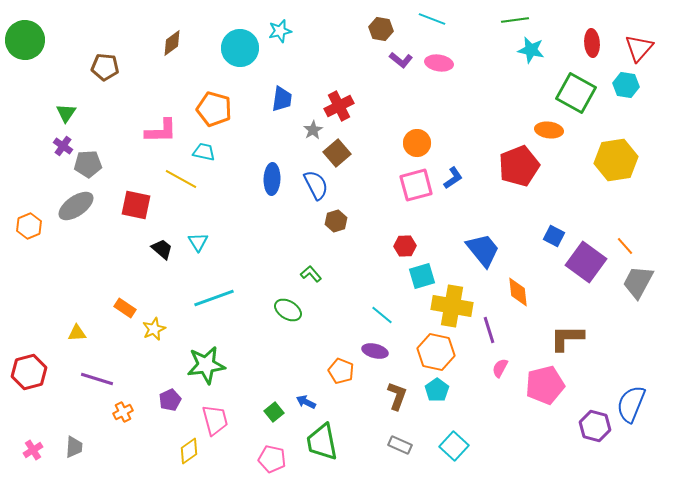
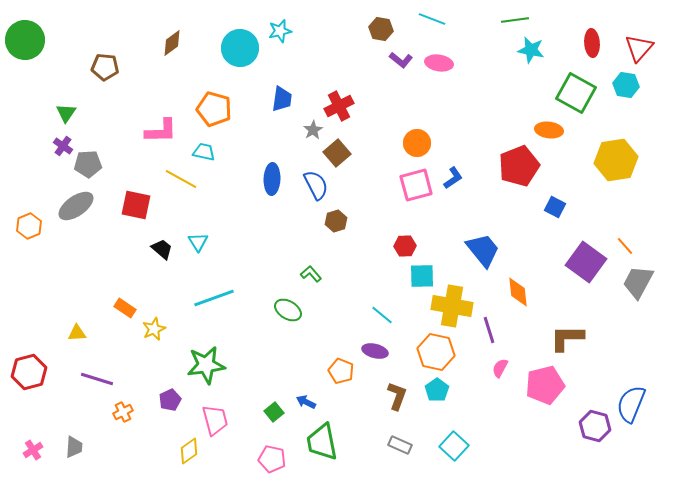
blue square at (554, 236): moved 1 px right, 29 px up
cyan square at (422, 276): rotated 16 degrees clockwise
